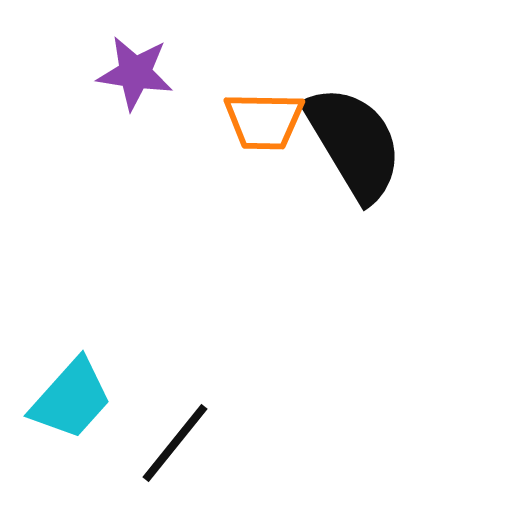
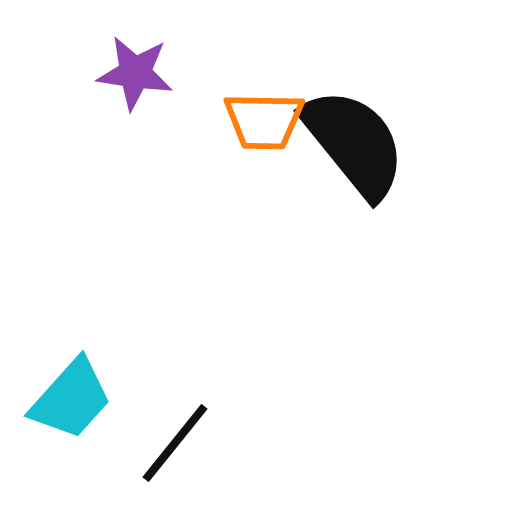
black semicircle: rotated 8 degrees counterclockwise
